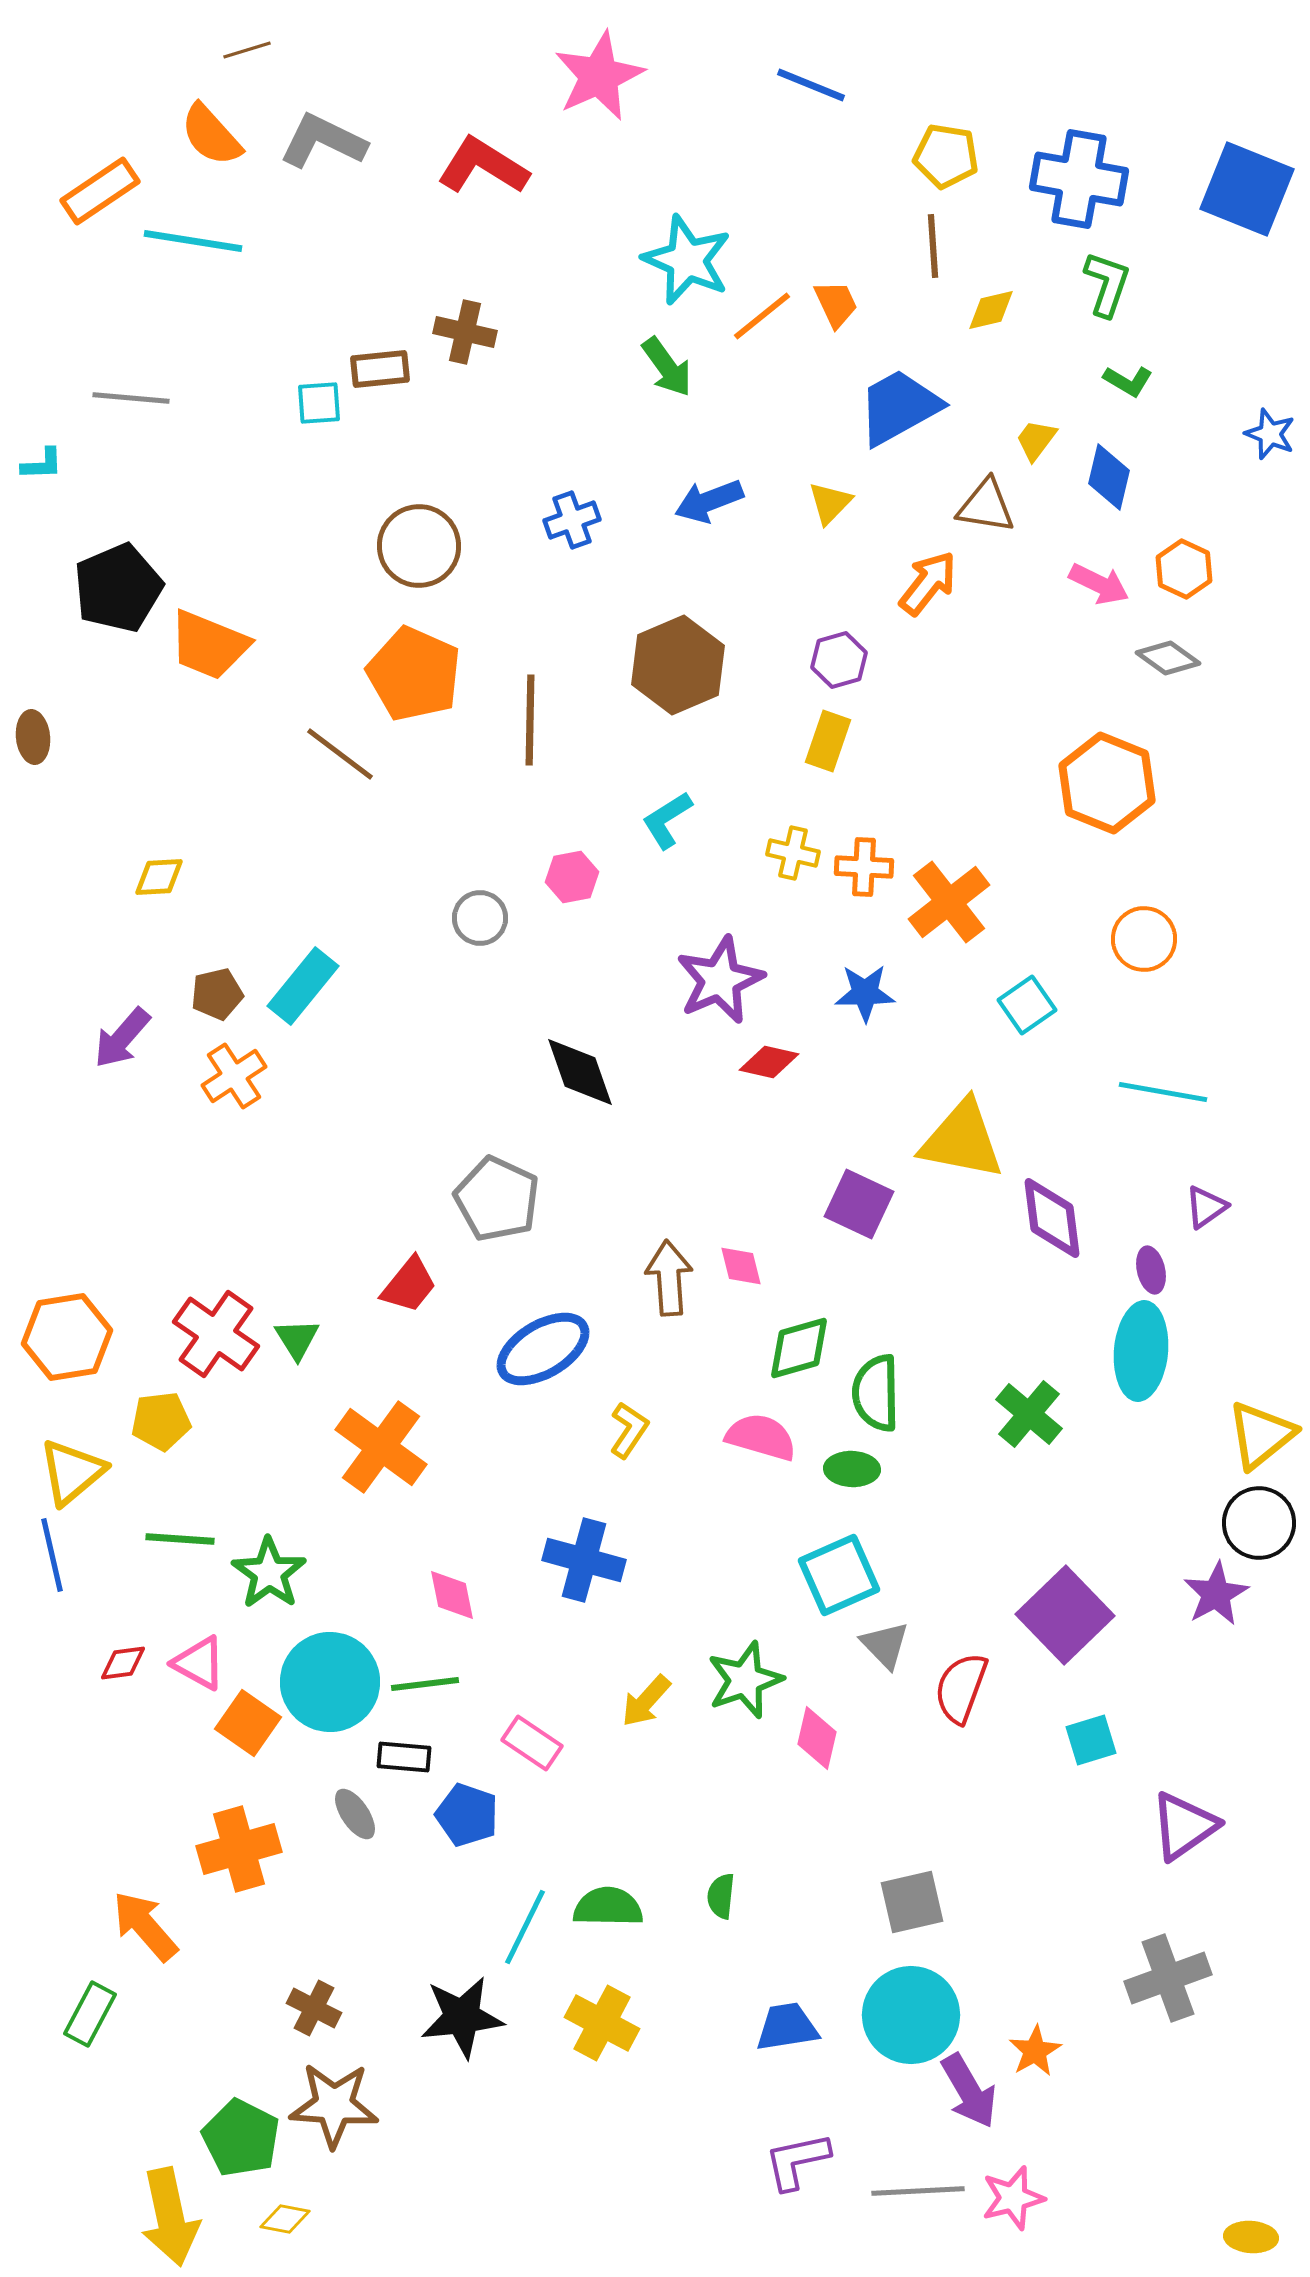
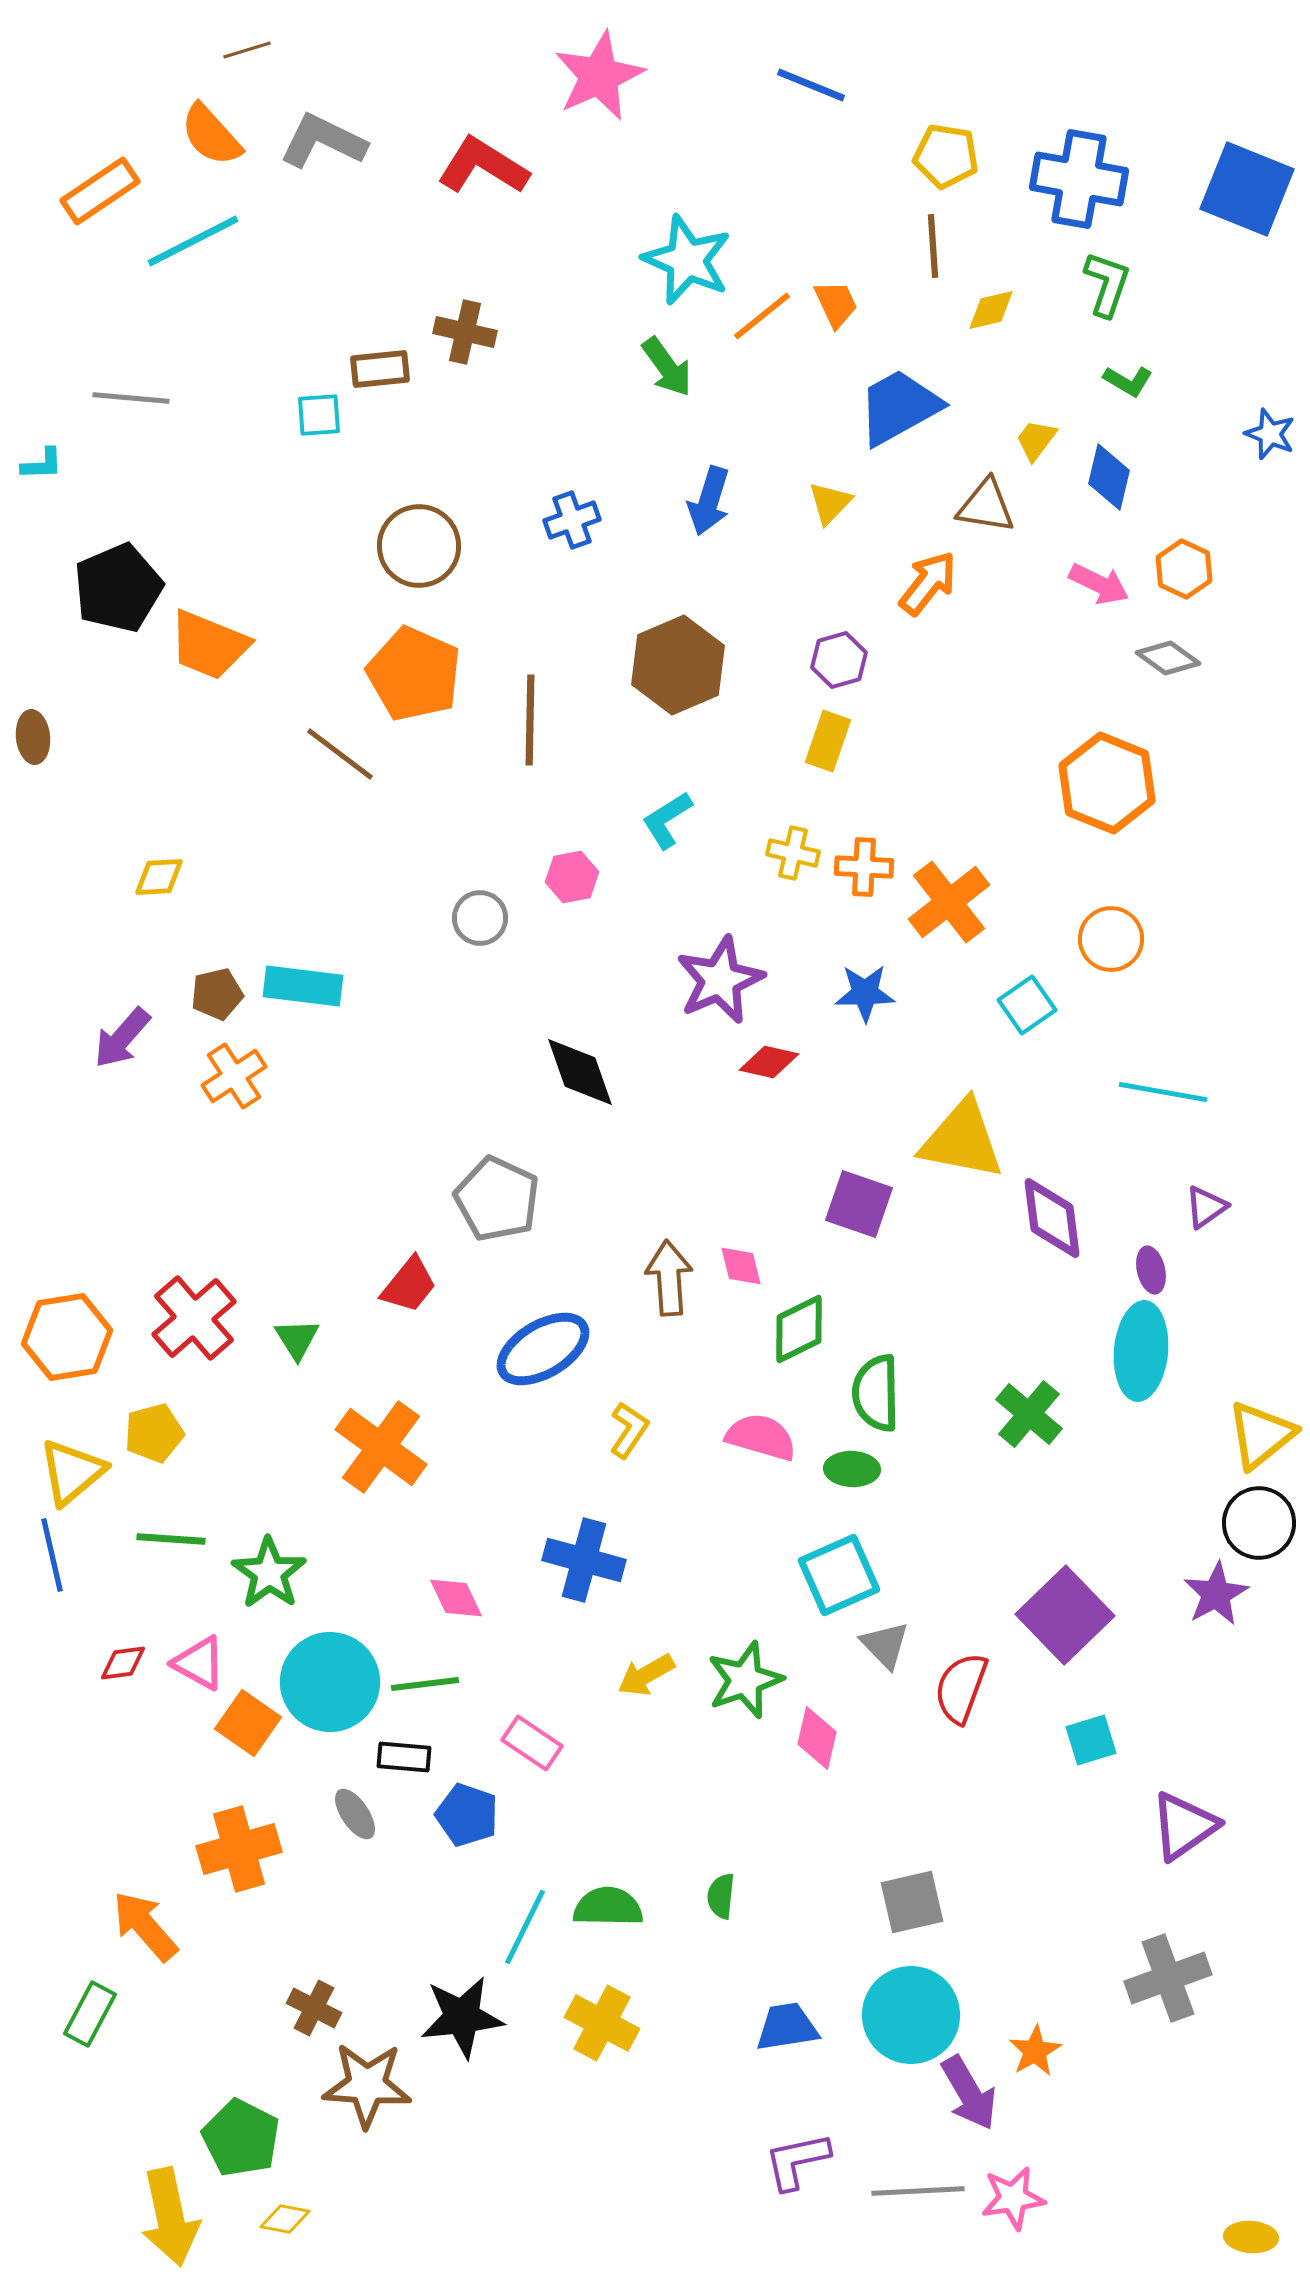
cyan line at (193, 241): rotated 36 degrees counterclockwise
cyan square at (319, 403): moved 12 px down
blue arrow at (709, 501): rotated 52 degrees counterclockwise
orange circle at (1144, 939): moved 33 px left
cyan rectangle at (303, 986): rotated 58 degrees clockwise
purple square at (859, 1204): rotated 6 degrees counterclockwise
red cross at (216, 1334): moved 22 px left, 16 px up; rotated 14 degrees clockwise
green diamond at (799, 1348): moved 19 px up; rotated 10 degrees counterclockwise
yellow pentagon at (161, 1421): moved 7 px left, 12 px down; rotated 8 degrees counterclockwise
green line at (180, 1539): moved 9 px left
pink diamond at (452, 1595): moved 4 px right, 3 px down; rotated 14 degrees counterclockwise
yellow arrow at (646, 1701): moved 26 px up; rotated 18 degrees clockwise
purple arrow at (969, 2091): moved 2 px down
brown star at (334, 2105): moved 33 px right, 20 px up
pink star at (1013, 2198): rotated 6 degrees clockwise
